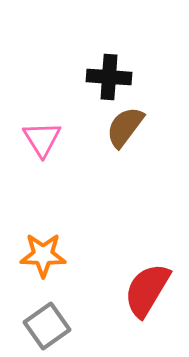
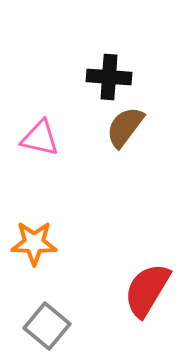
pink triangle: moved 2 px left, 1 px up; rotated 45 degrees counterclockwise
orange star: moved 9 px left, 12 px up
gray square: rotated 15 degrees counterclockwise
